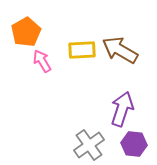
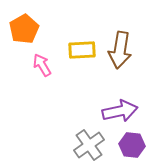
orange pentagon: moved 2 px left, 3 px up
brown arrow: rotated 111 degrees counterclockwise
pink arrow: moved 4 px down
purple arrow: moved 2 px left, 2 px down; rotated 60 degrees clockwise
purple hexagon: moved 2 px left, 1 px down
